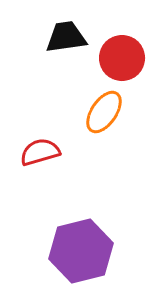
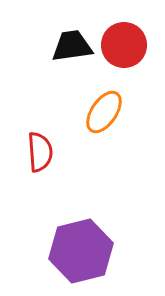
black trapezoid: moved 6 px right, 9 px down
red circle: moved 2 px right, 13 px up
red semicircle: rotated 102 degrees clockwise
